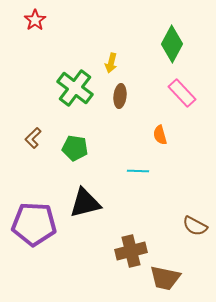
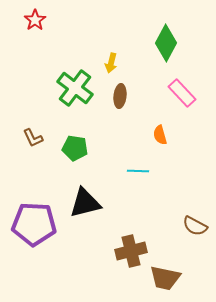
green diamond: moved 6 px left, 1 px up
brown L-shape: rotated 70 degrees counterclockwise
